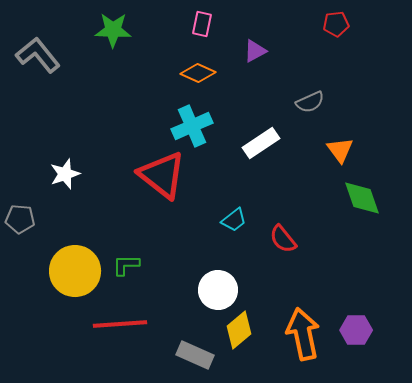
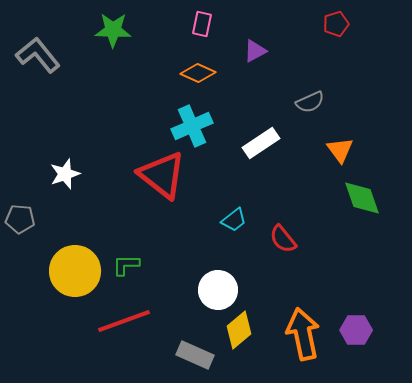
red pentagon: rotated 10 degrees counterclockwise
red line: moved 4 px right, 3 px up; rotated 16 degrees counterclockwise
